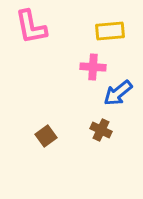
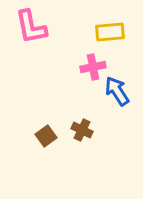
yellow rectangle: moved 1 px down
pink cross: rotated 15 degrees counterclockwise
blue arrow: moved 1 px left, 2 px up; rotated 96 degrees clockwise
brown cross: moved 19 px left
